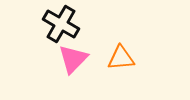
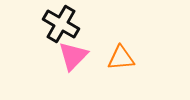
pink triangle: moved 3 px up
